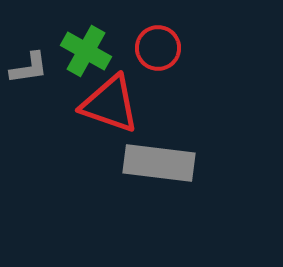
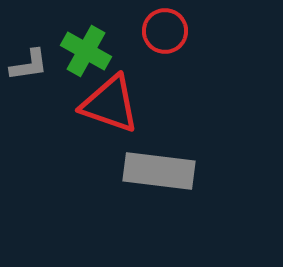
red circle: moved 7 px right, 17 px up
gray L-shape: moved 3 px up
gray rectangle: moved 8 px down
